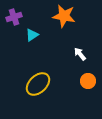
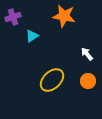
purple cross: moved 1 px left
cyan triangle: moved 1 px down
white arrow: moved 7 px right
yellow ellipse: moved 14 px right, 4 px up
